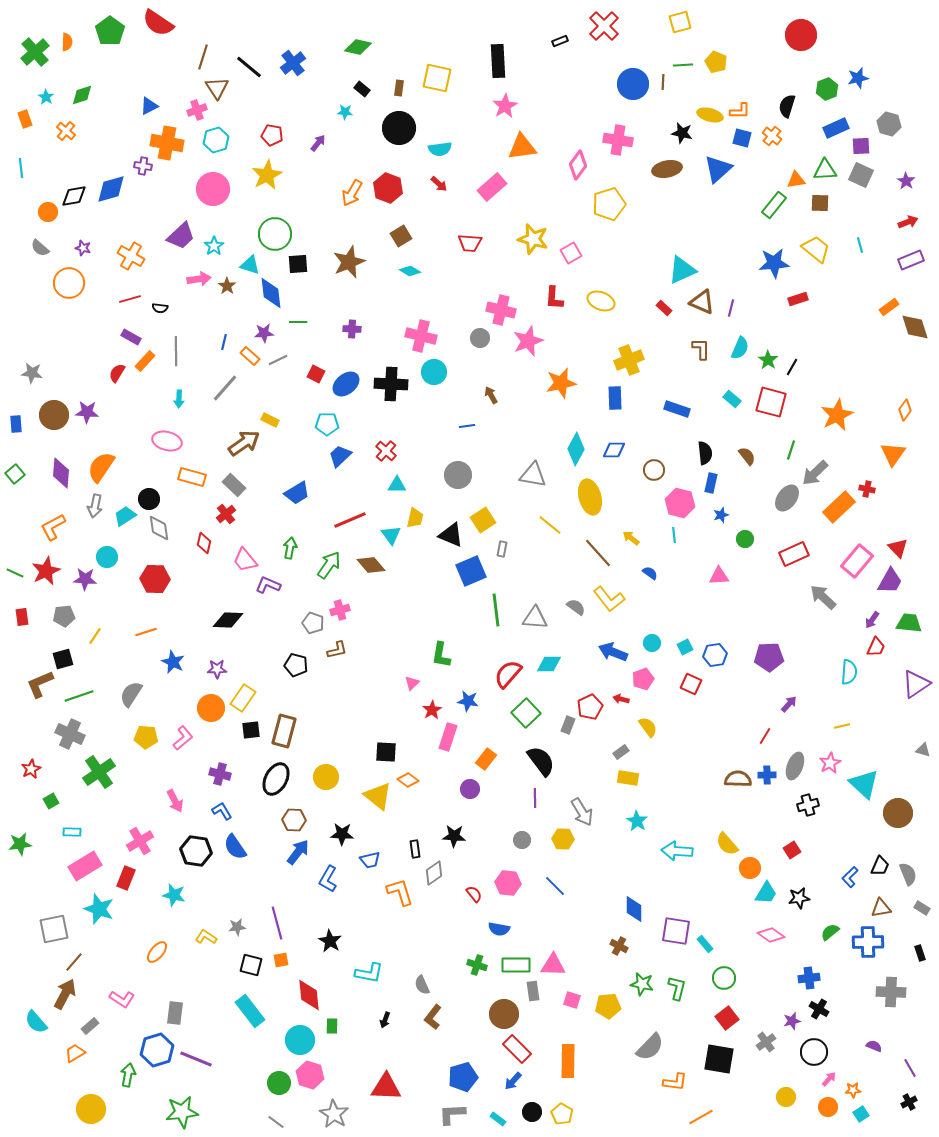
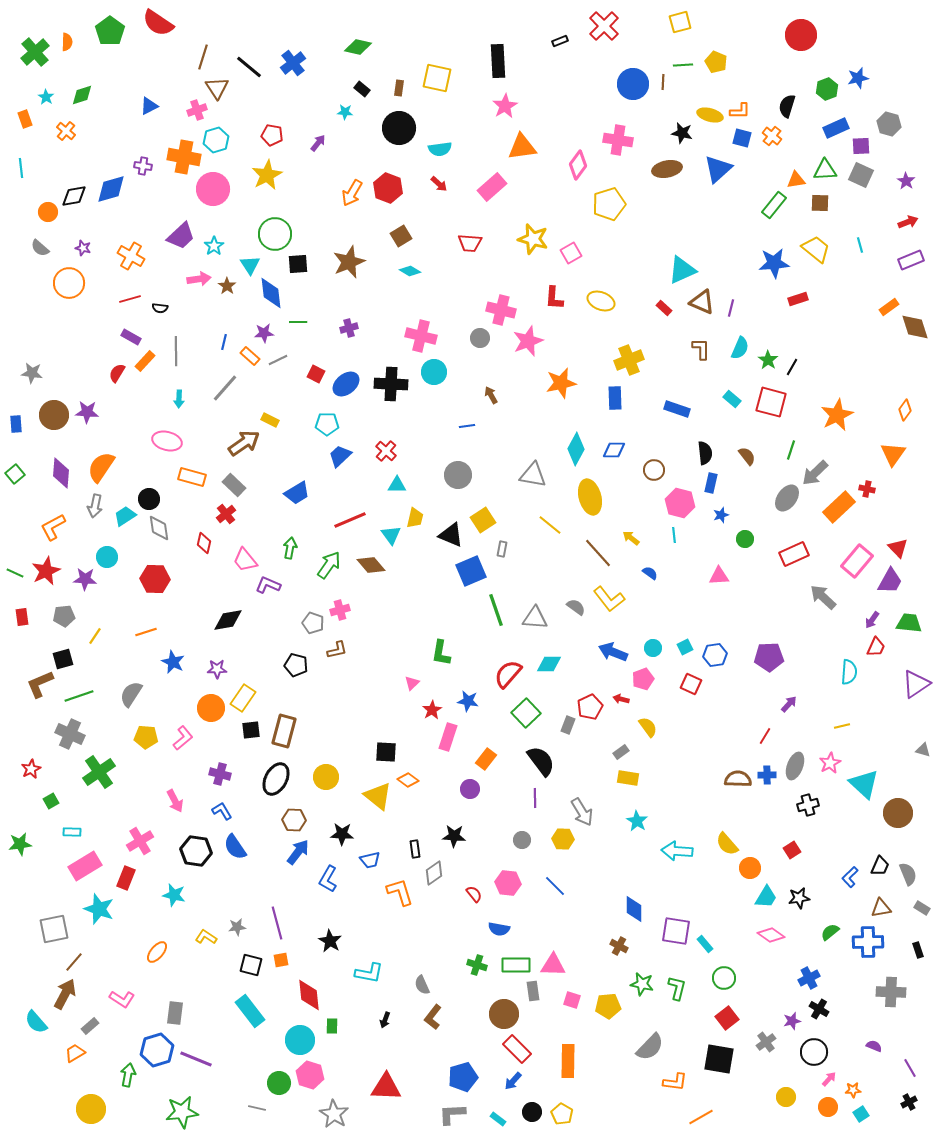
orange cross at (167, 143): moved 17 px right, 14 px down
cyan triangle at (250, 265): rotated 40 degrees clockwise
purple cross at (352, 329): moved 3 px left, 1 px up; rotated 18 degrees counterclockwise
green line at (496, 610): rotated 12 degrees counterclockwise
black diamond at (228, 620): rotated 12 degrees counterclockwise
cyan circle at (652, 643): moved 1 px right, 5 px down
green L-shape at (441, 655): moved 2 px up
cyan trapezoid at (766, 893): moved 4 px down
black rectangle at (920, 953): moved 2 px left, 3 px up
blue cross at (809, 978): rotated 20 degrees counterclockwise
gray line at (276, 1122): moved 19 px left, 14 px up; rotated 24 degrees counterclockwise
